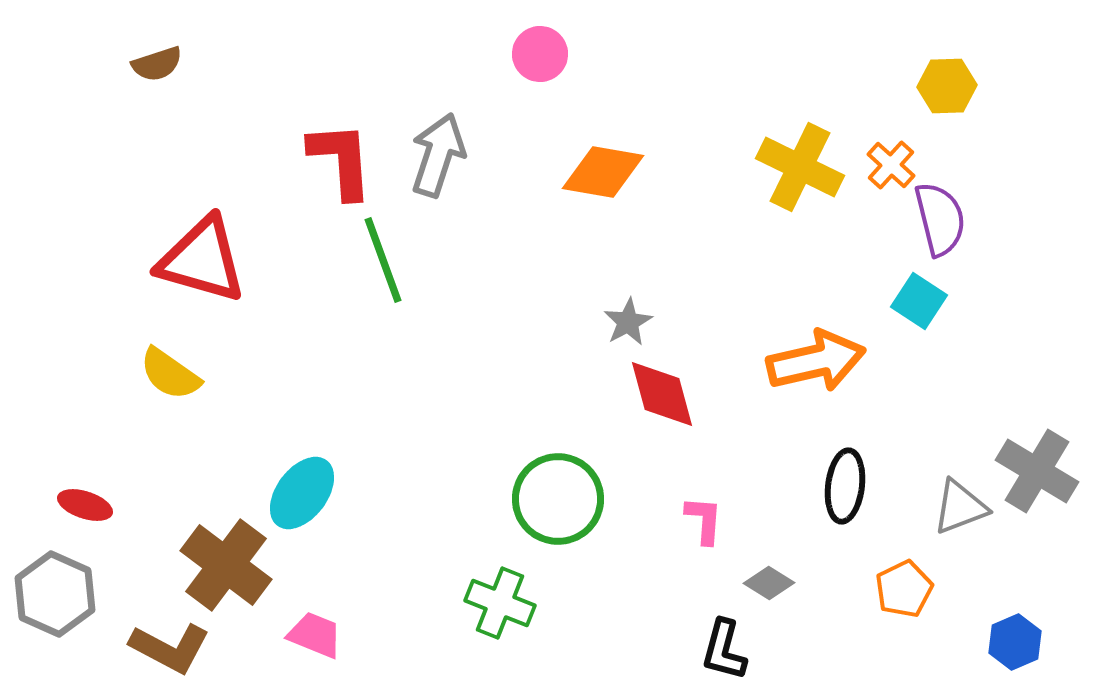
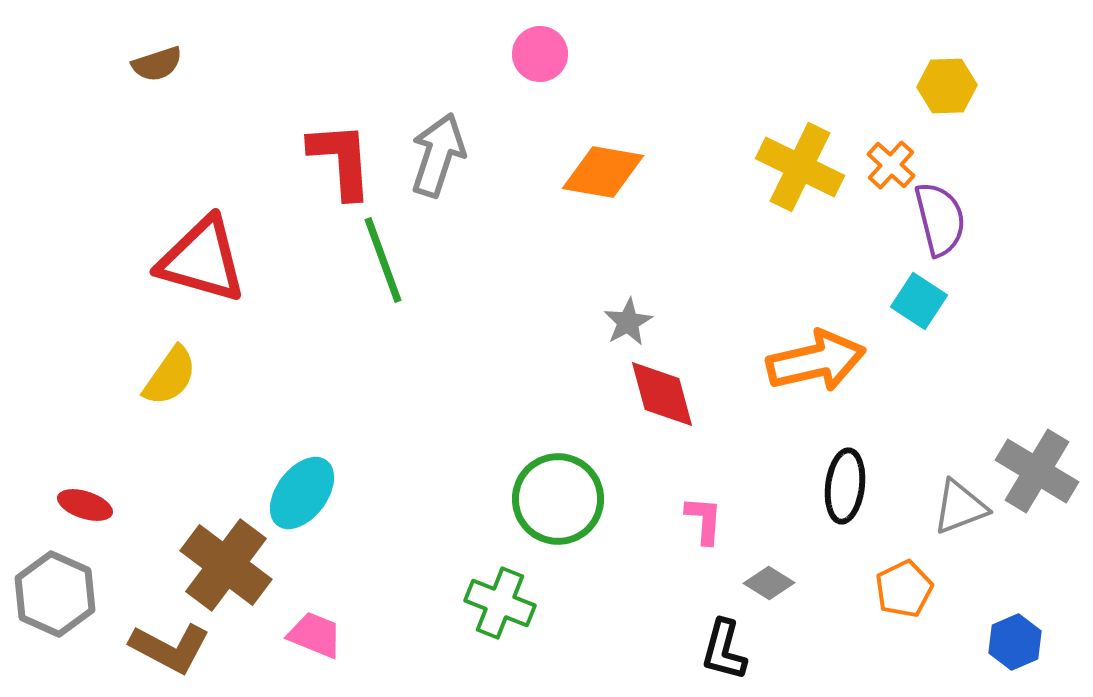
yellow semicircle: moved 2 px down; rotated 90 degrees counterclockwise
